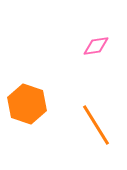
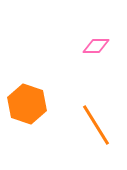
pink diamond: rotated 8 degrees clockwise
